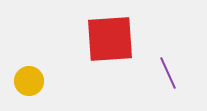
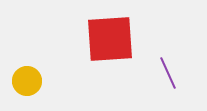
yellow circle: moved 2 px left
